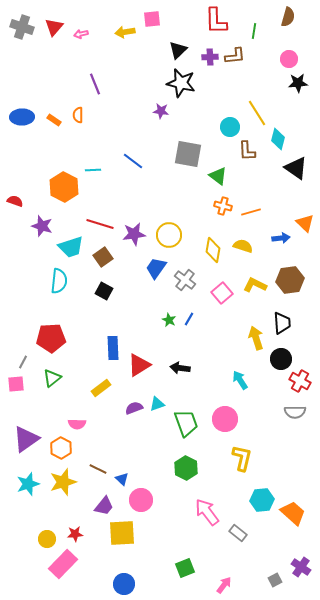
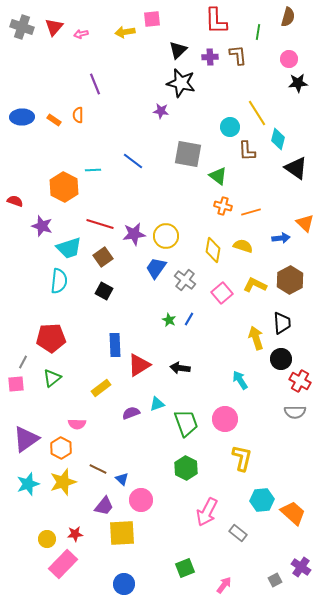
green line at (254, 31): moved 4 px right, 1 px down
brown L-shape at (235, 56): moved 3 px right, 1 px up; rotated 90 degrees counterclockwise
yellow circle at (169, 235): moved 3 px left, 1 px down
cyan trapezoid at (71, 247): moved 2 px left, 1 px down
brown hexagon at (290, 280): rotated 20 degrees counterclockwise
blue rectangle at (113, 348): moved 2 px right, 3 px up
purple semicircle at (134, 408): moved 3 px left, 5 px down
pink arrow at (207, 512): rotated 116 degrees counterclockwise
